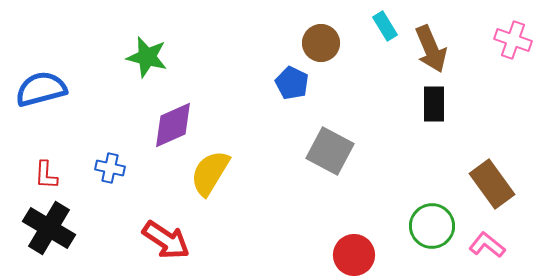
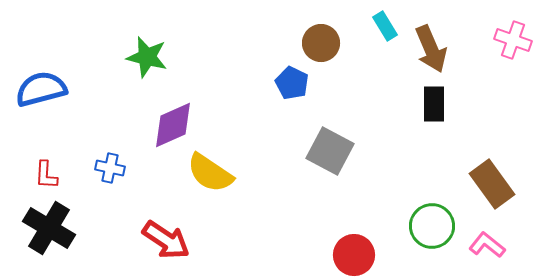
yellow semicircle: rotated 87 degrees counterclockwise
